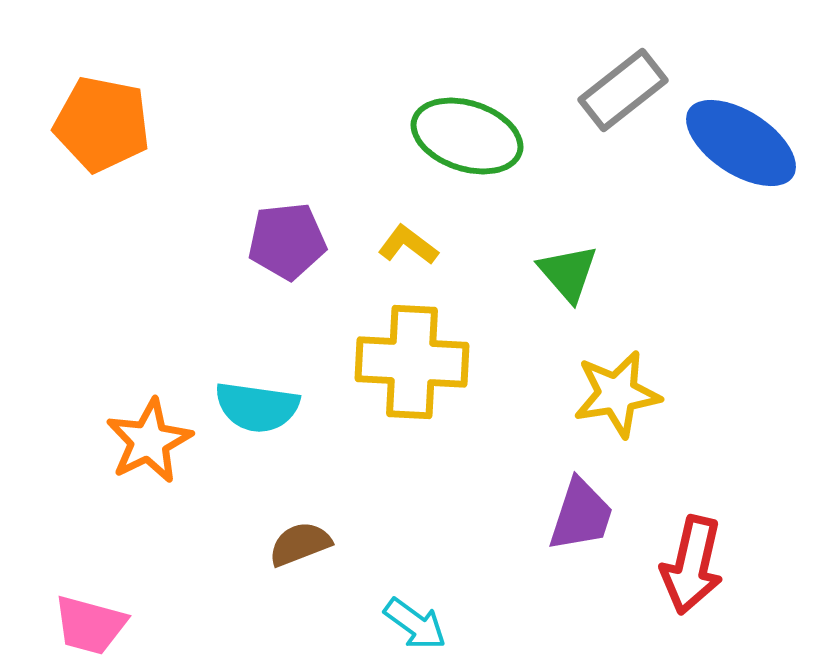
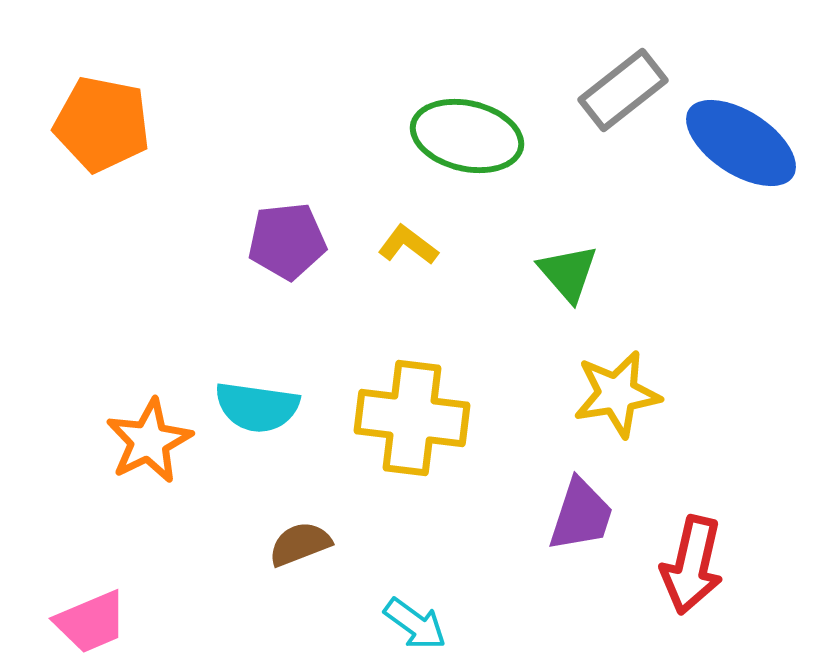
green ellipse: rotated 5 degrees counterclockwise
yellow cross: moved 56 px down; rotated 4 degrees clockwise
pink trapezoid: moved 1 px right, 3 px up; rotated 38 degrees counterclockwise
